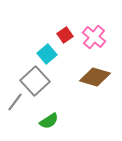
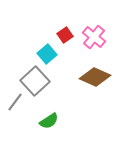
brown diamond: rotated 8 degrees clockwise
